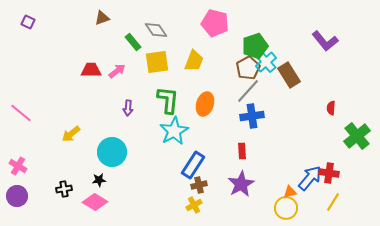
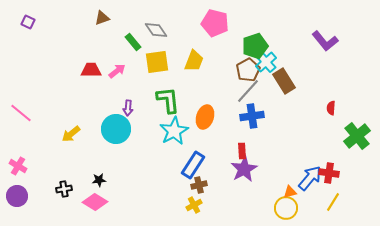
brown pentagon: moved 2 px down
brown rectangle: moved 5 px left, 6 px down
green L-shape: rotated 12 degrees counterclockwise
orange ellipse: moved 13 px down
cyan circle: moved 4 px right, 23 px up
purple star: moved 3 px right, 15 px up
